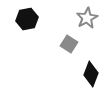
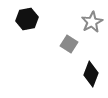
gray star: moved 5 px right, 4 px down
